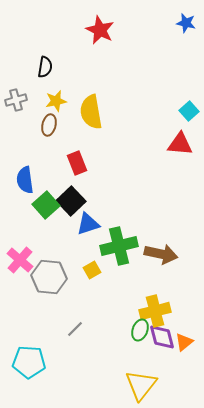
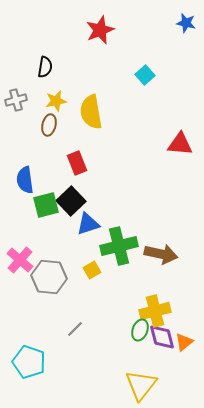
red star: rotated 24 degrees clockwise
cyan square: moved 44 px left, 36 px up
green square: rotated 28 degrees clockwise
cyan pentagon: rotated 16 degrees clockwise
